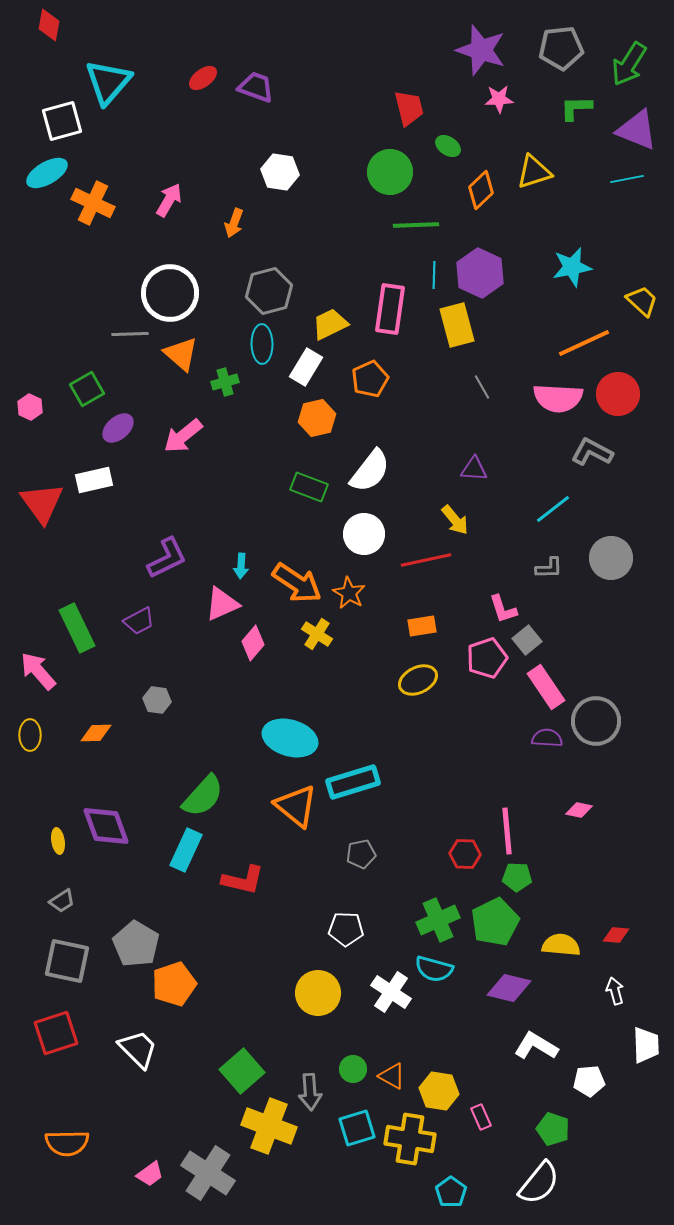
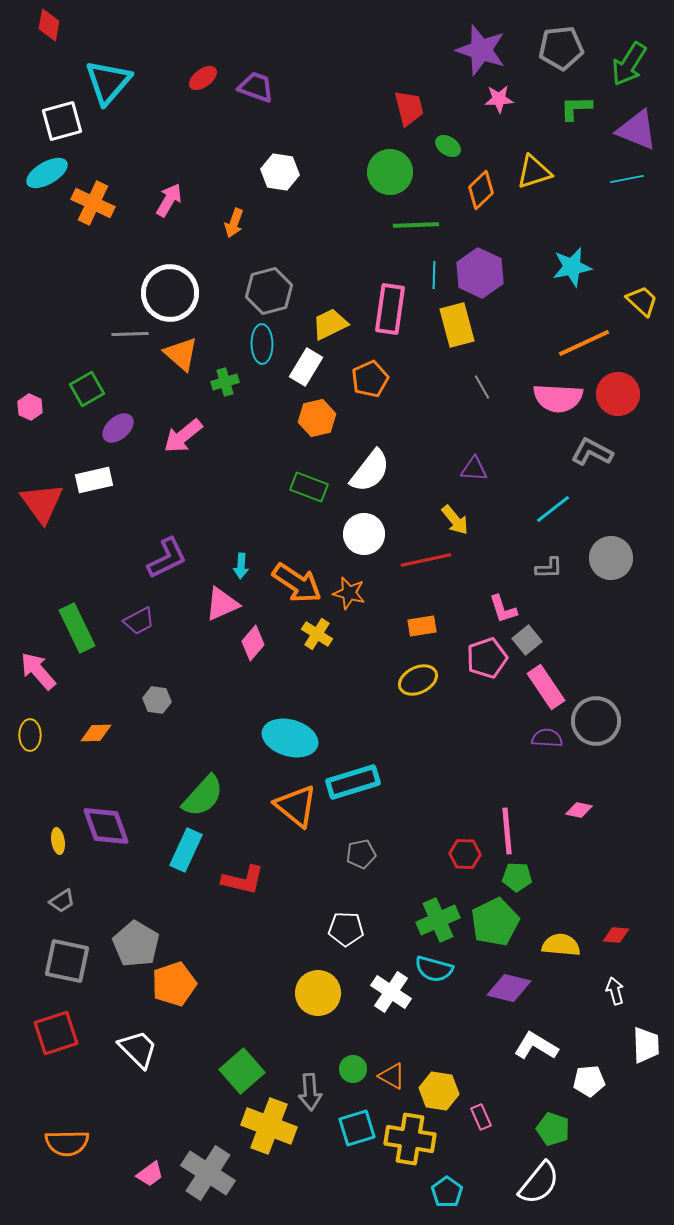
orange star at (349, 593): rotated 16 degrees counterclockwise
cyan pentagon at (451, 1192): moved 4 px left
